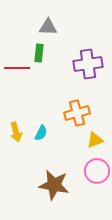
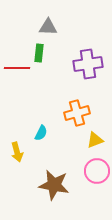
yellow arrow: moved 1 px right, 20 px down
